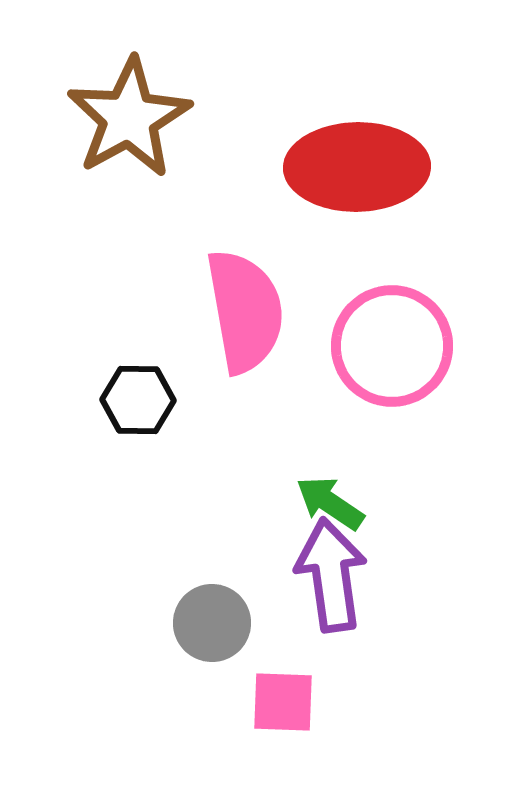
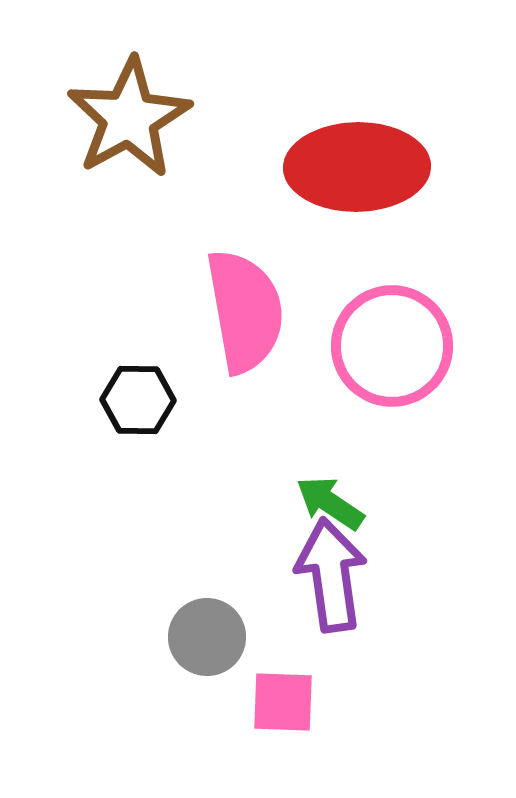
gray circle: moved 5 px left, 14 px down
